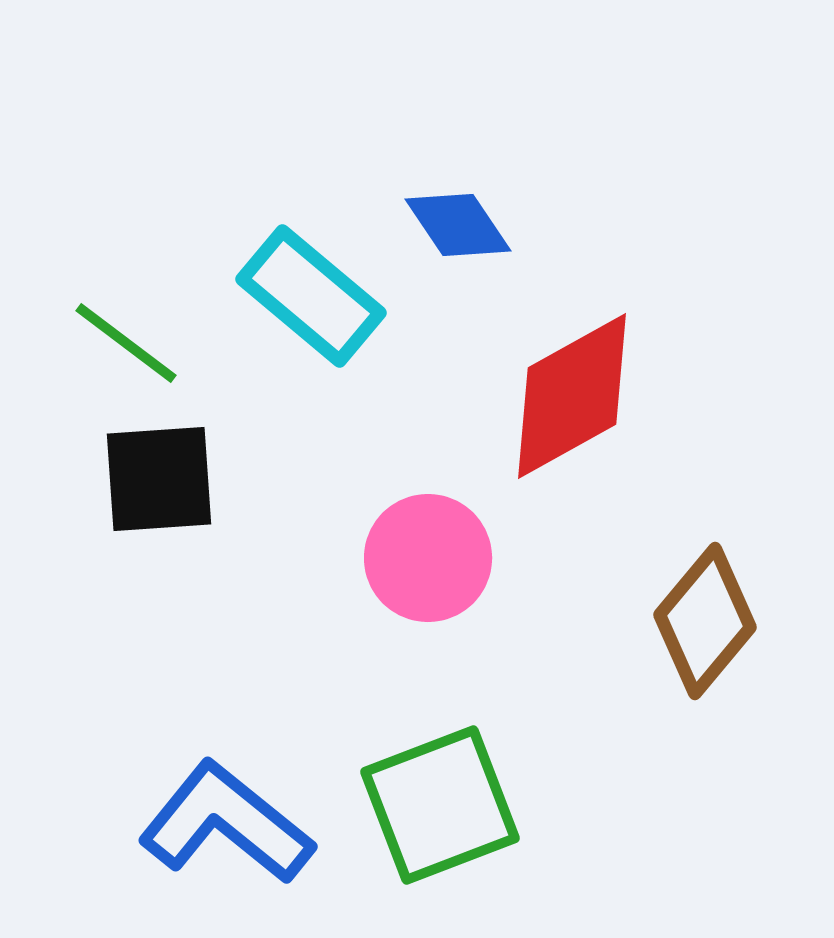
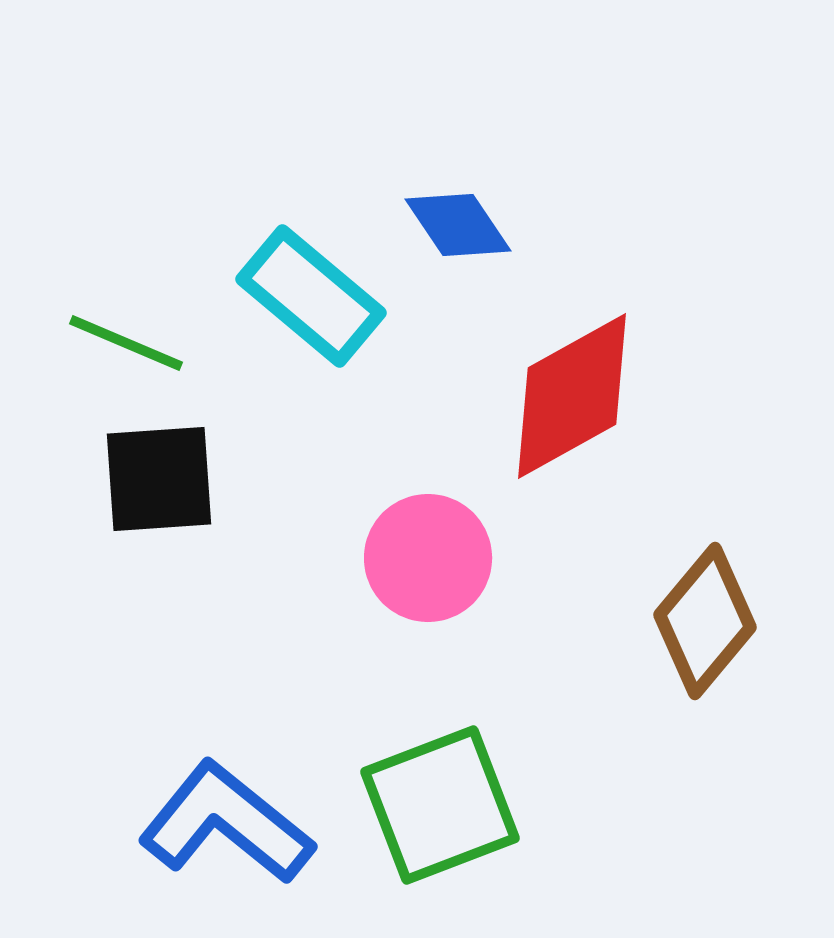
green line: rotated 14 degrees counterclockwise
